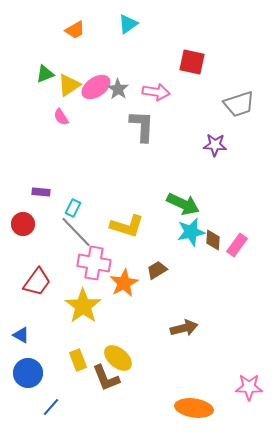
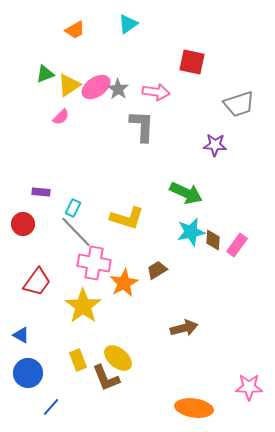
pink semicircle: rotated 102 degrees counterclockwise
green arrow: moved 3 px right, 11 px up
yellow L-shape: moved 8 px up
